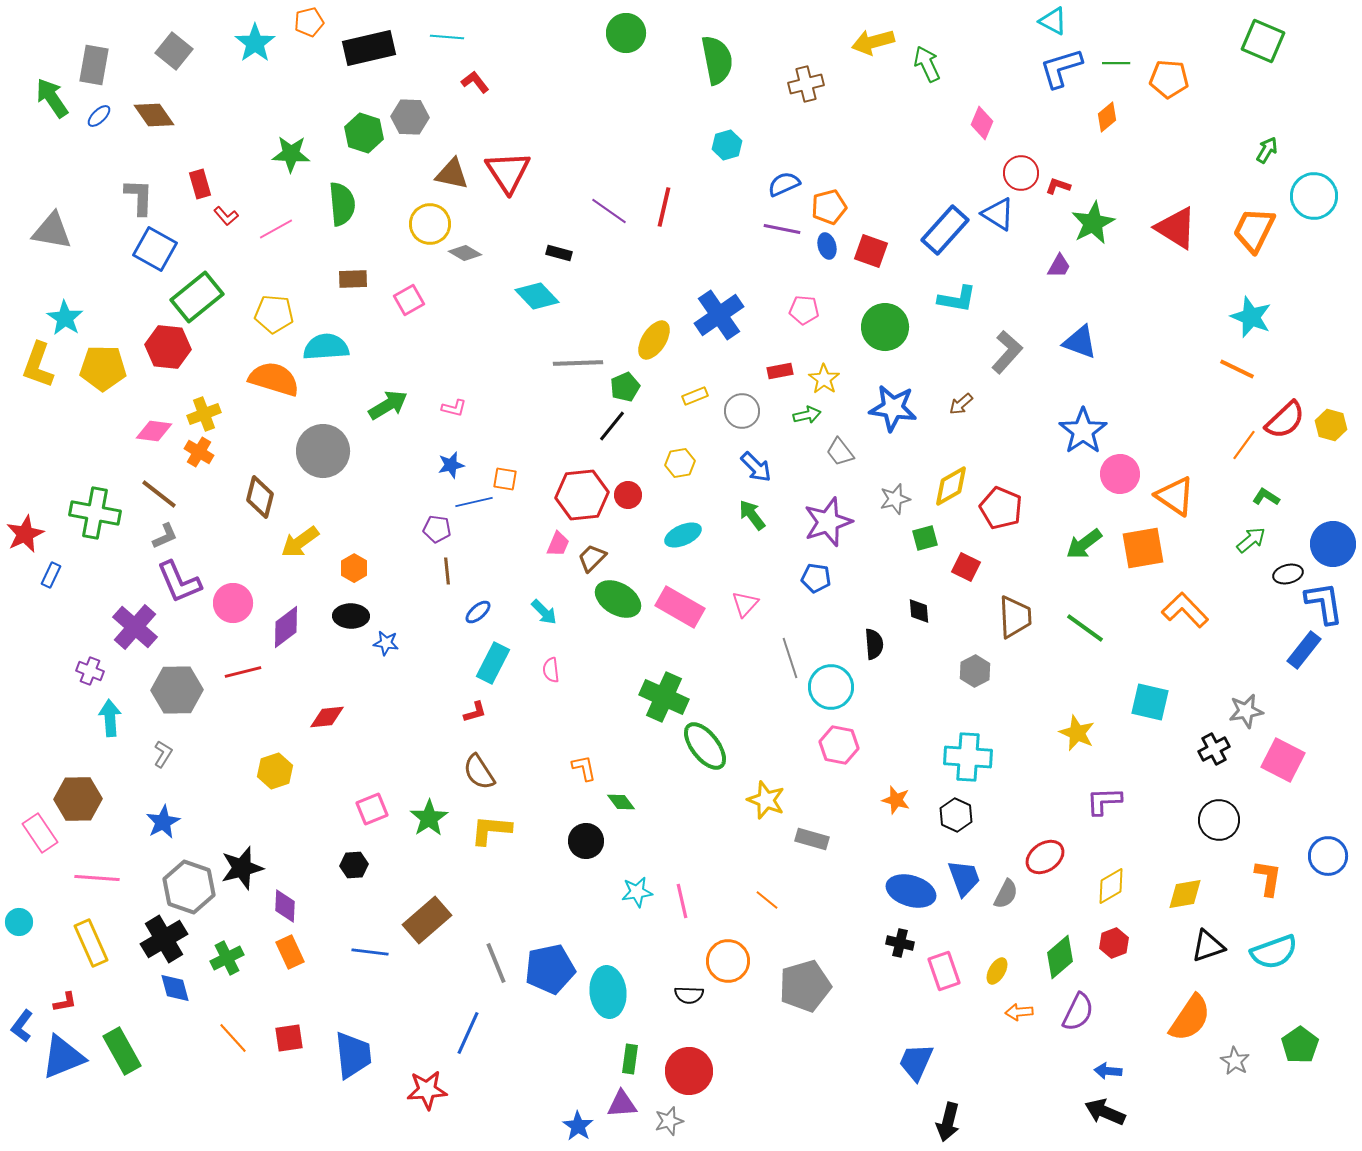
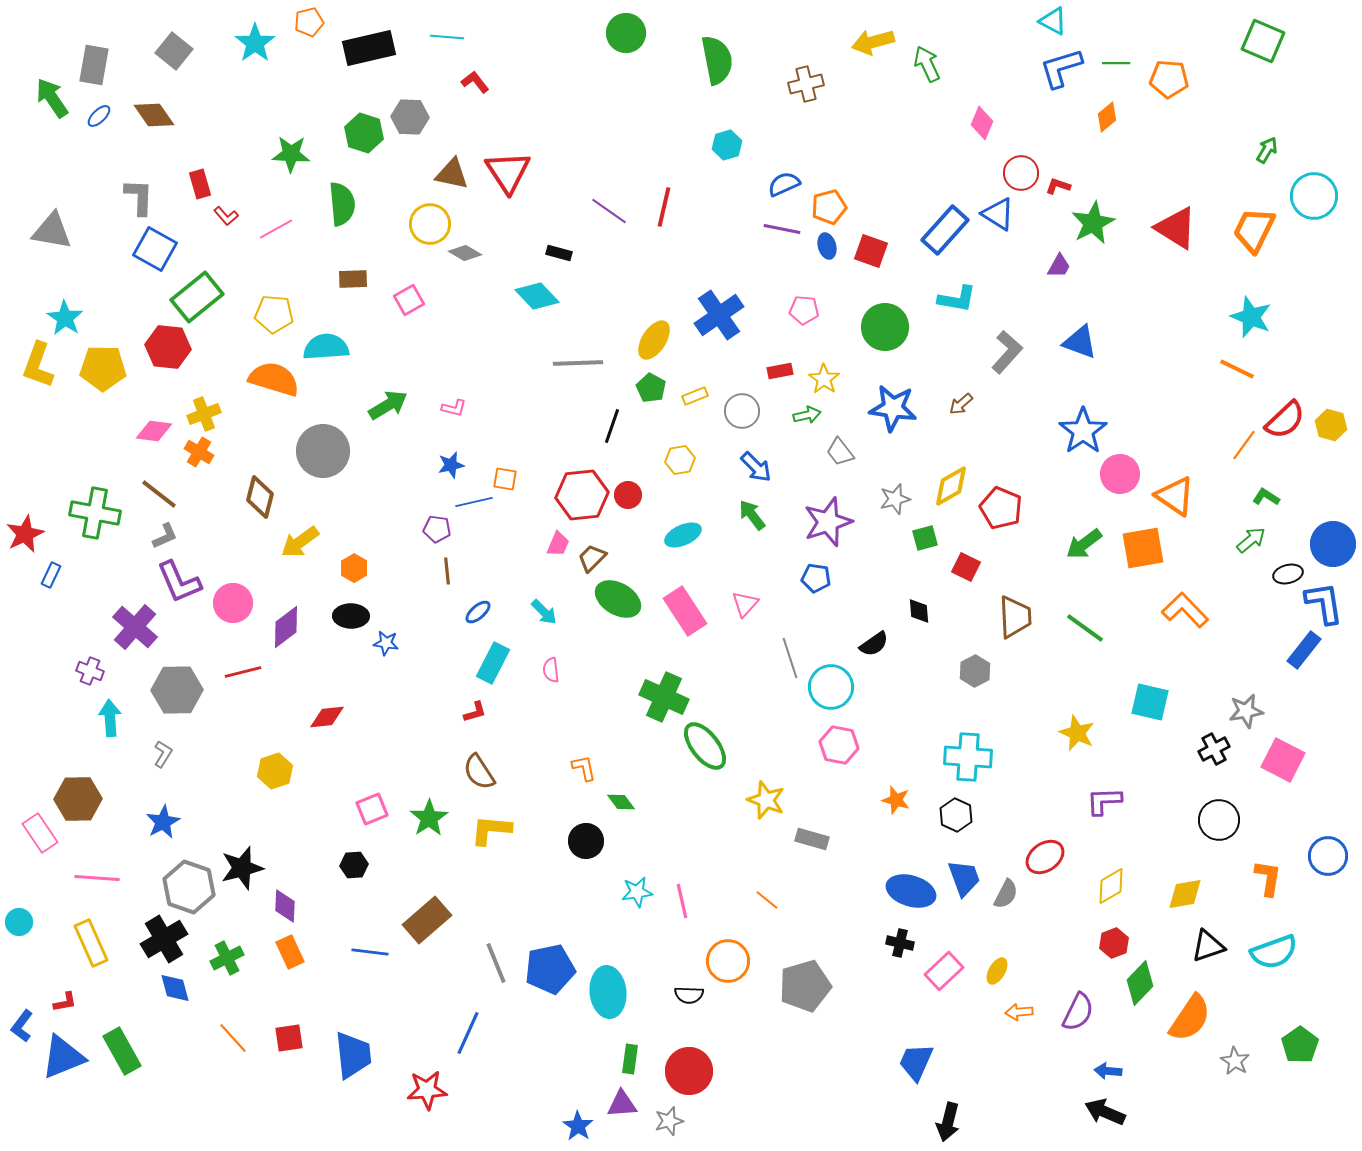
green pentagon at (625, 387): moved 26 px right, 1 px down; rotated 20 degrees counterclockwise
black line at (612, 426): rotated 20 degrees counterclockwise
yellow hexagon at (680, 463): moved 3 px up
pink rectangle at (680, 607): moved 5 px right, 4 px down; rotated 27 degrees clockwise
black semicircle at (874, 644): rotated 60 degrees clockwise
green diamond at (1060, 957): moved 80 px right, 26 px down; rotated 6 degrees counterclockwise
pink rectangle at (944, 971): rotated 66 degrees clockwise
